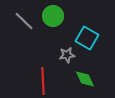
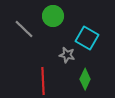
gray line: moved 8 px down
gray star: rotated 21 degrees clockwise
green diamond: rotated 50 degrees clockwise
